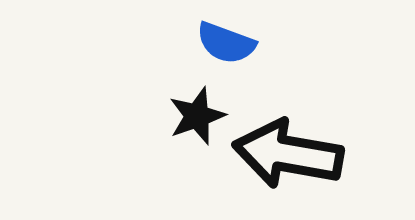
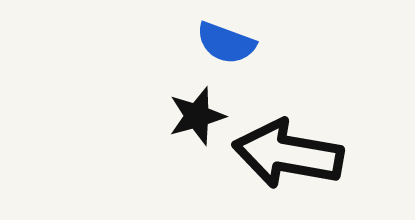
black star: rotated 4 degrees clockwise
